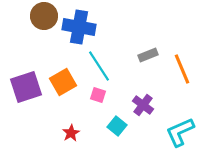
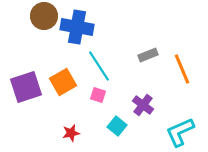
blue cross: moved 2 px left
red star: rotated 18 degrees clockwise
